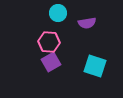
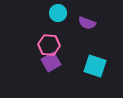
purple semicircle: rotated 30 degrees clockwise
pink hexagon: moved 3 px down
